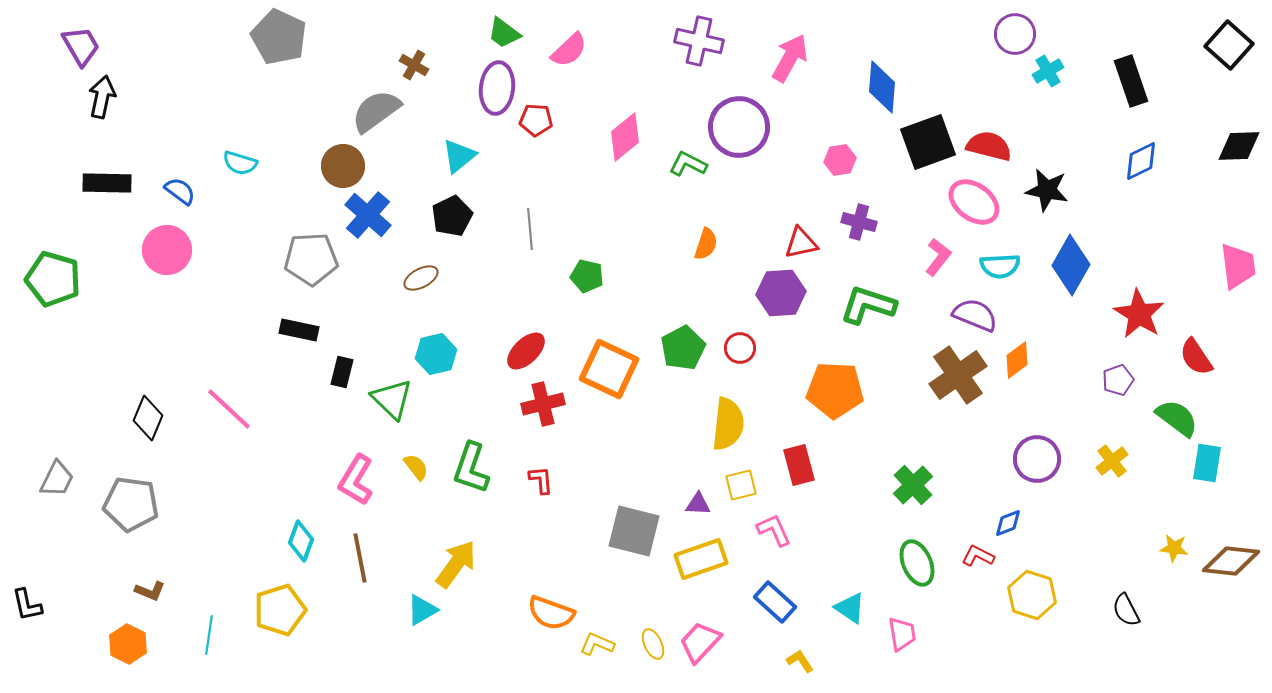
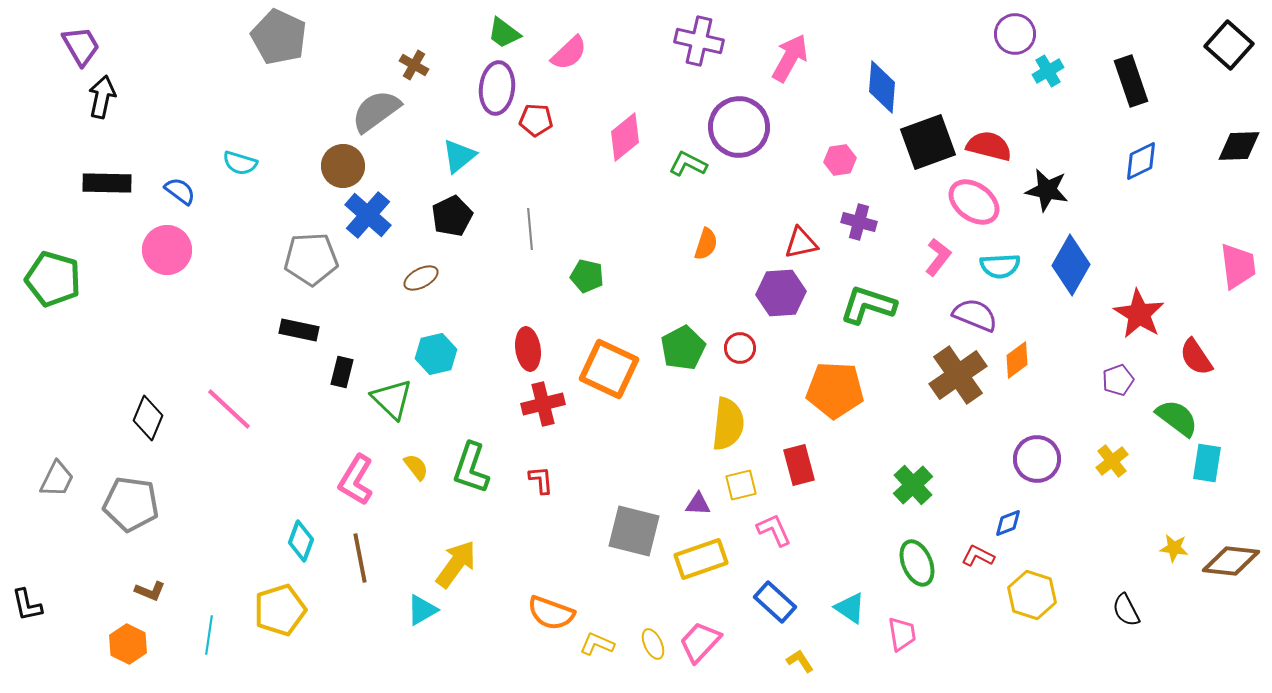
pink semicircle at (569, 50): moved 3 px down
red ellipse at (526, 351): moved 2 px right, 2 px up; rotated 54 degrees counterclockwise
